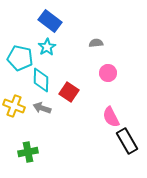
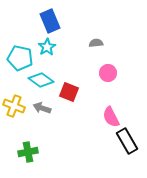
blue rectangle: rotated 30 degrees clockwise
cyan diamond: rotated 55 degrees counterclockwise
red square: rotated 12 degrees counterclockwise
